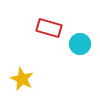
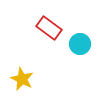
red rectangle: rotated 20 degrees clockwise
